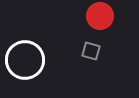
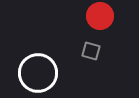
white circle: moved 13 px right, 13 px down
